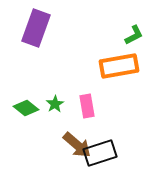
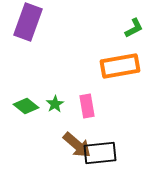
purple rectangle: moved 8 px left, 6 px up
green L-shape: moved 7 px up
orange rectangle: moved 1 px right
green diamond: moved 2 px up
black rectangle: rotated 12 degrees clockwise
